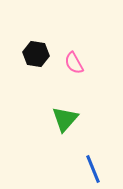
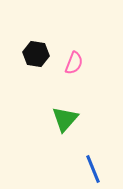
pink semicircle: rotated 130 degrees counterclockwise
